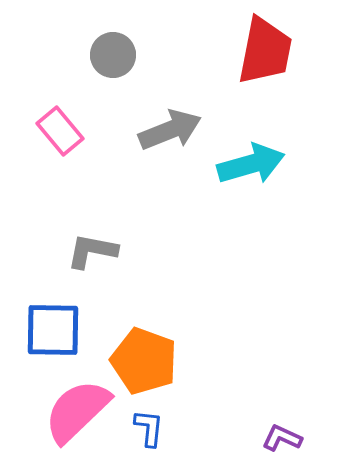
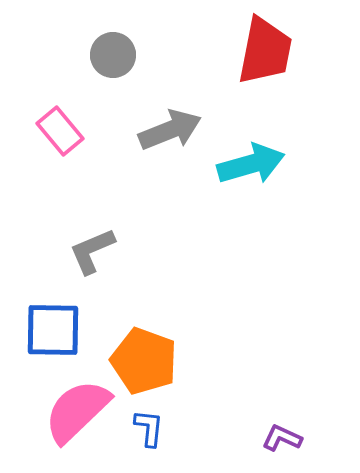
gray L-shape: rotated 34 degrees counterclockwise
